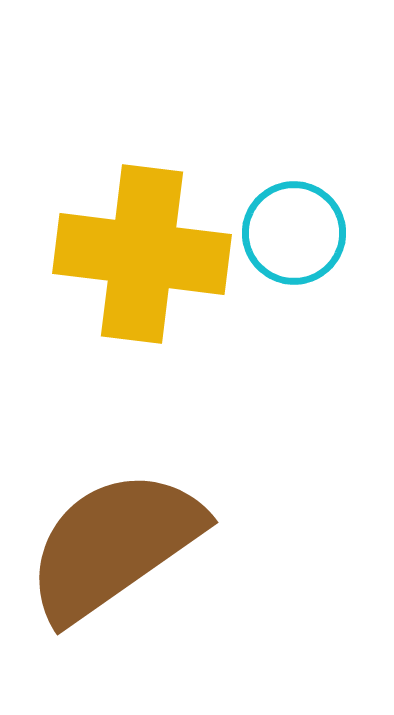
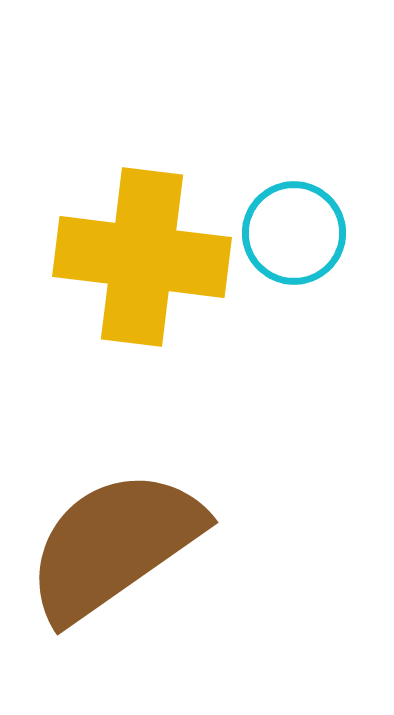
yellow cross: moved 3 px down
